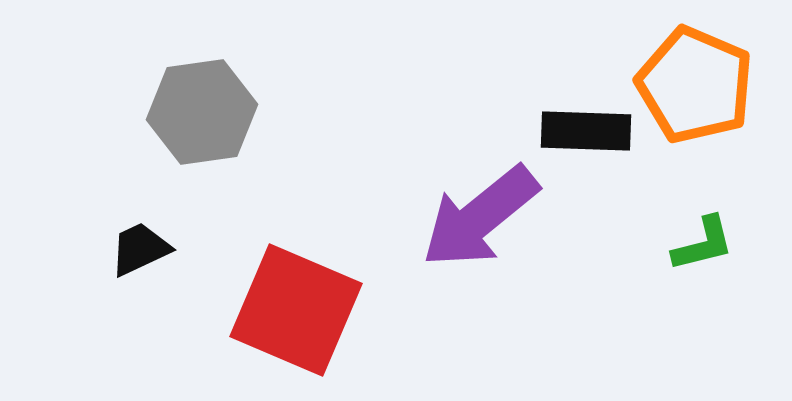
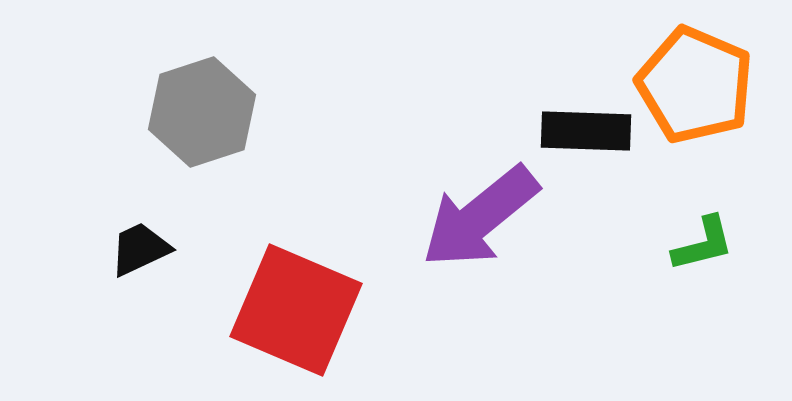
gray hexagon: rotated 10 degrees counterclockwise
